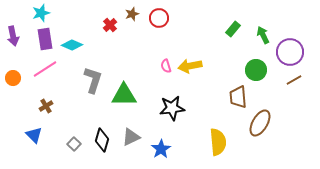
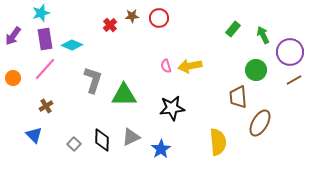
brown star: moved 2 px down; rotated 16 degrees clockwise
purple arrow: rotated 48 degrees clockwise
pink line: rotated 15 degrees counterclockwise
black diamond: rotated 15 degrees counterclockwise
